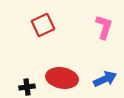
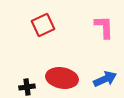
pink L-shape: rotated 20 degrees counterclockwise
